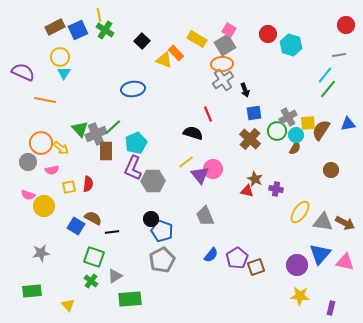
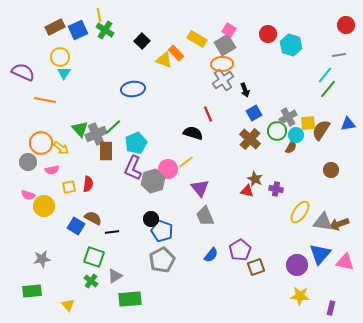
blue square at (254, 113): rotated 21 degrees counterclockwise
brown semicircle at (295, 148): moved 4 px left, 1 px up
pink circle at (213, 169): moved 45 px left
purple triangle at (200, 175): moved 13 px down
gray hexagon at (153, 181): rotated 15 degrees counterclockwise
brown arrow at (345, 223): moved 6 px left, 1 px down; rotated 132 degrees clockwise
gray star at (41, 253): moved 1 px right, 6 px down
purple pentagon at (237, 258): moved 3 px right, 8 px up
